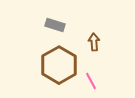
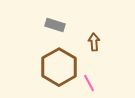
brown hexagon: moved 2 px down
pink line: moved 2 px left, 2 px down
